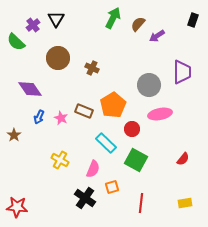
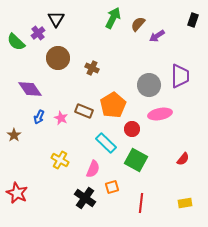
purple cross: moved 5 px right, 8 px down
purple trapezoid: moved 2 px left, 4 px down
red star: moved 14 px up; rotated 20 degrees clockwise
